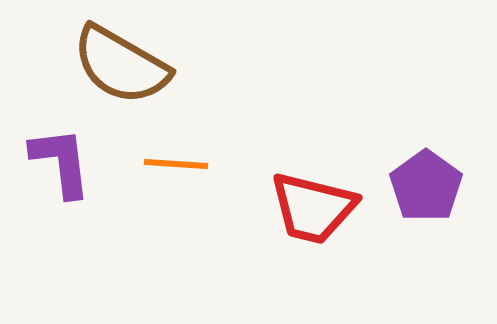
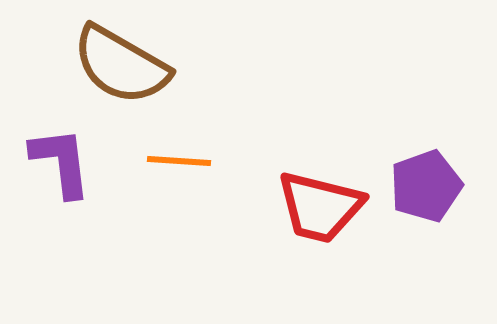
orange line: moved 3 px right, 3 px up
purple pentagon: rotated 16 degrees clockwise
red trapezoid: moved 7 px right, 1 px up
